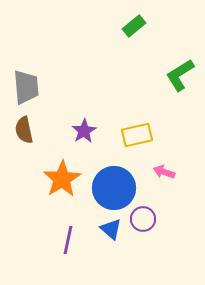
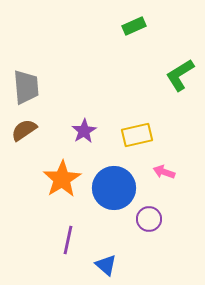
green rectangle: rotated 15 degrees clockwise
brown semicircle: rotated 68 degrees clockwise
purple circle: moved 6 px right
blue triangle: moved 5 px left, 36 px down
